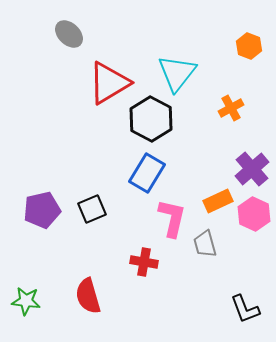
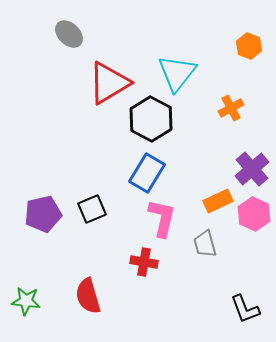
purple pentagon: moved 1 px right, 4 px down
pink L-shape: moved 10 px left
